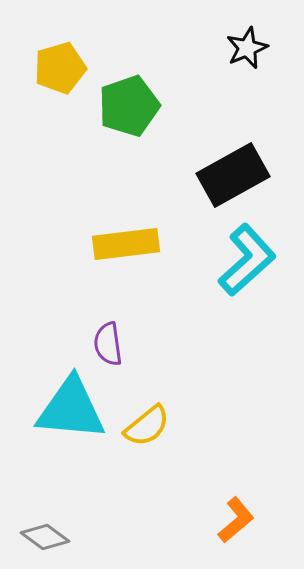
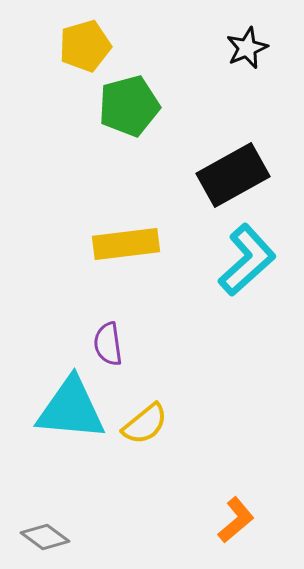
yellow pentagon: moved 25 px right, 22 px up
green pentagon: rotated 4 degrees clockwise
yellow semicircle: moved 2 px left, 2 px up
